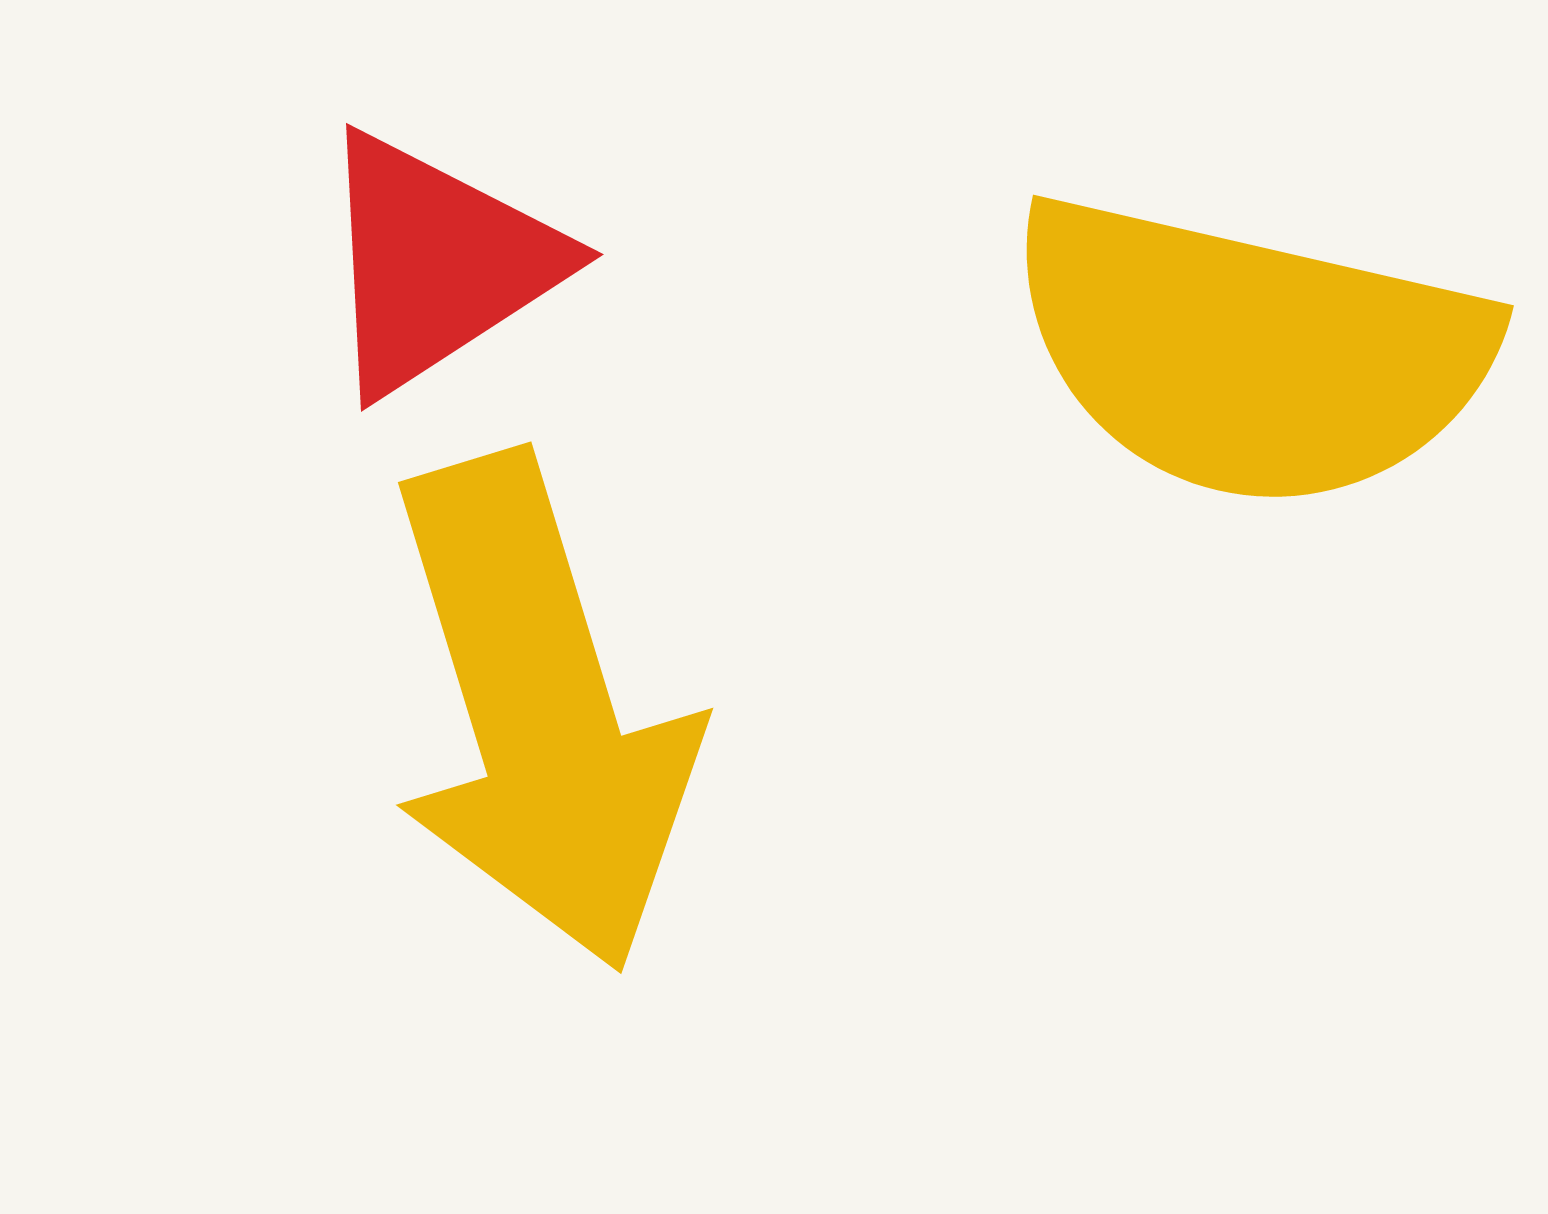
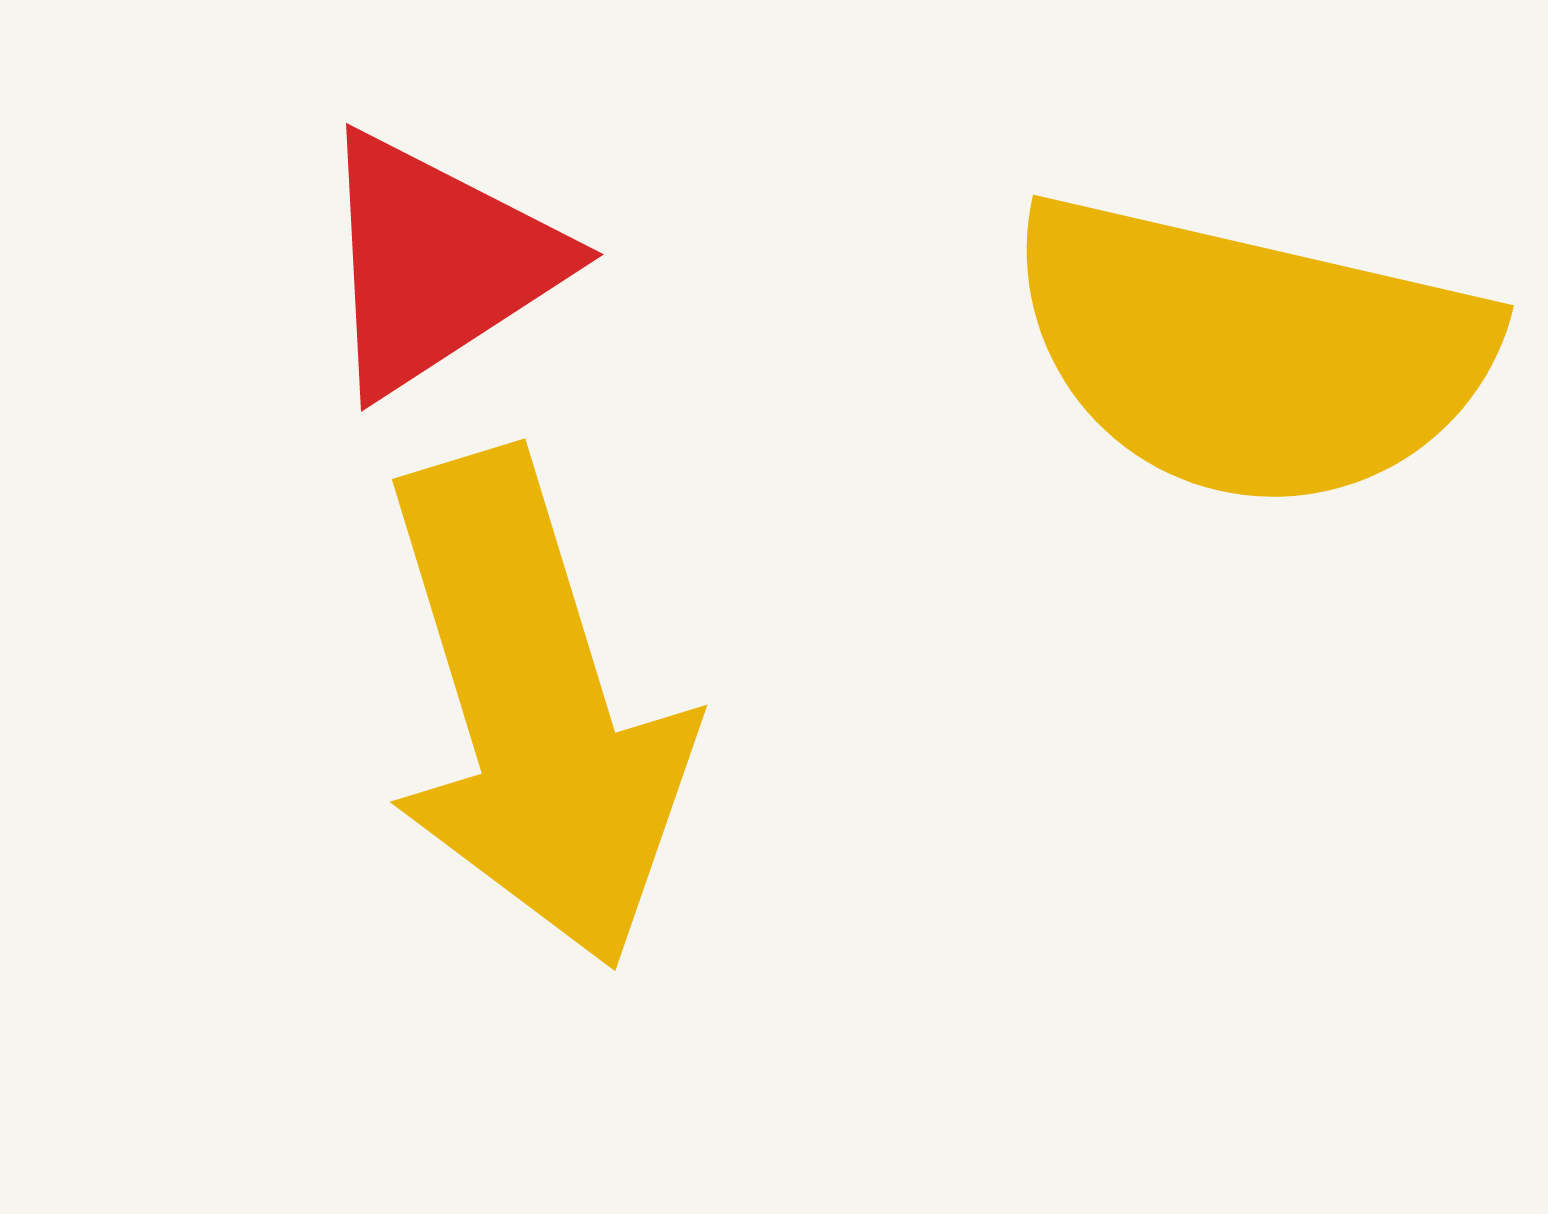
yellow arrow: moved 6 px left, 3 px up
